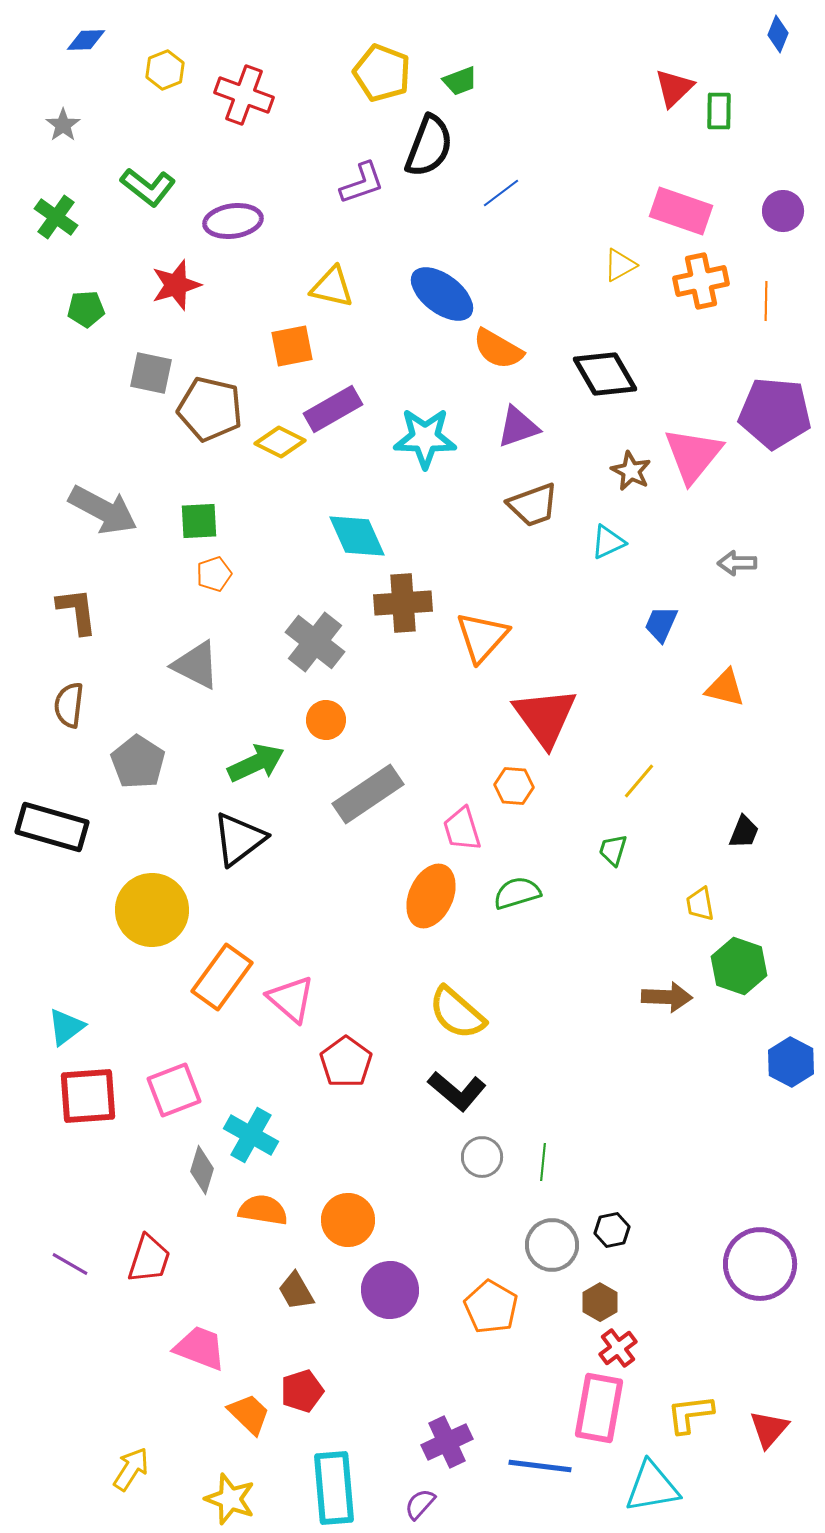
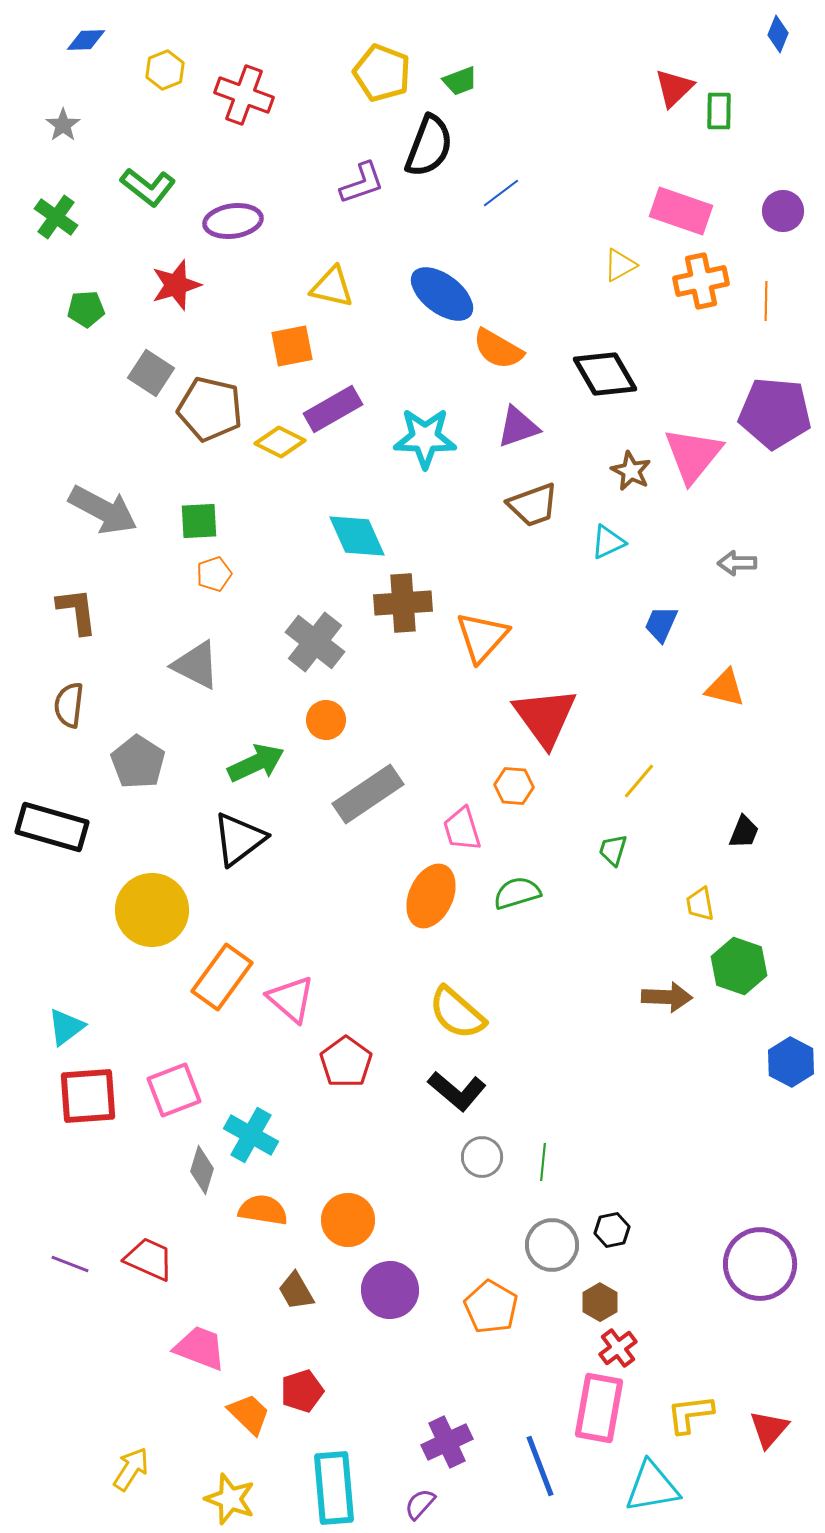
gray square at (151, 373): rotated 21 degrees clockwise
red trapezoid at (149, 1259): rotated 84 degrees counterclockwise
purple line at (70, 1264): rotated 9 degrees counterclockwise
blue line at (540, 1466): rotated 62 degrees clockwise
